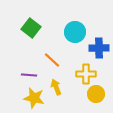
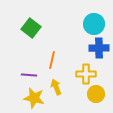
cyan circle: moved 19 px right, 8 px up
orange line: rotated 60 degrees clockwise
